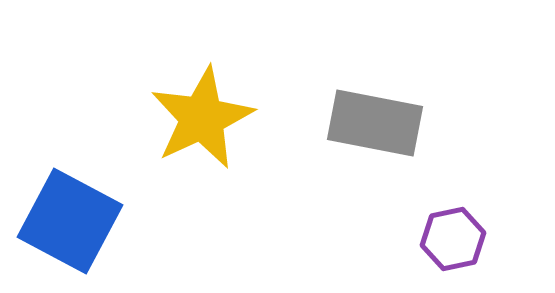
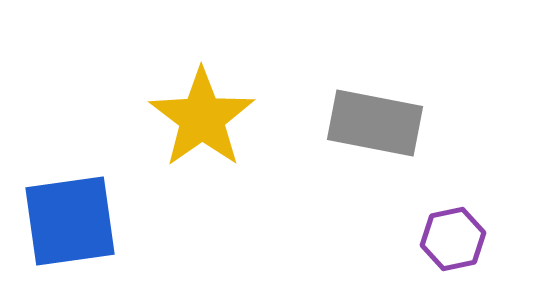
yellow star: rotated 10 degrees counterclockwise
blue square: rotated 36 degrees counterclockwise
